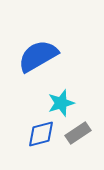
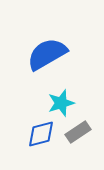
blue semicircle: moved 9 px right, 2 px up
gray rectangle: moved 1 px up
